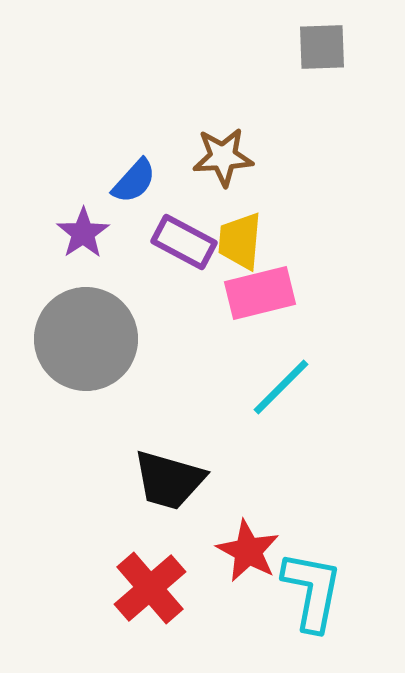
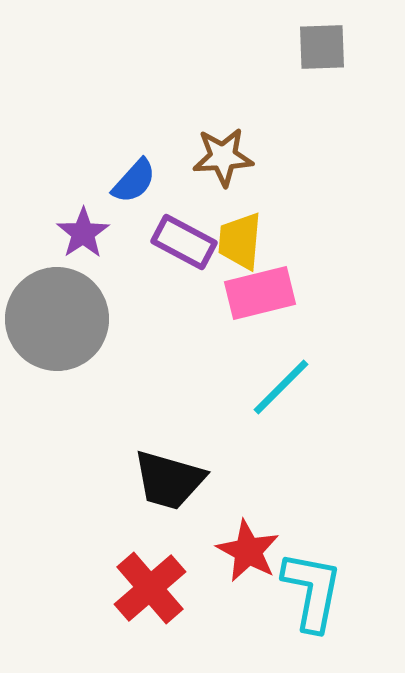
gray circle: moved 29 px left, 20 px up
